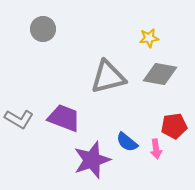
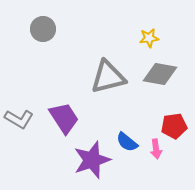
purple trapezoid: rotated 36 degrees clockwise
